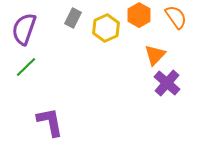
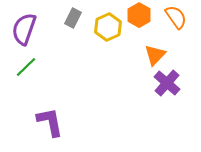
yellow hexagon: moved 2 px right, 1 px up
